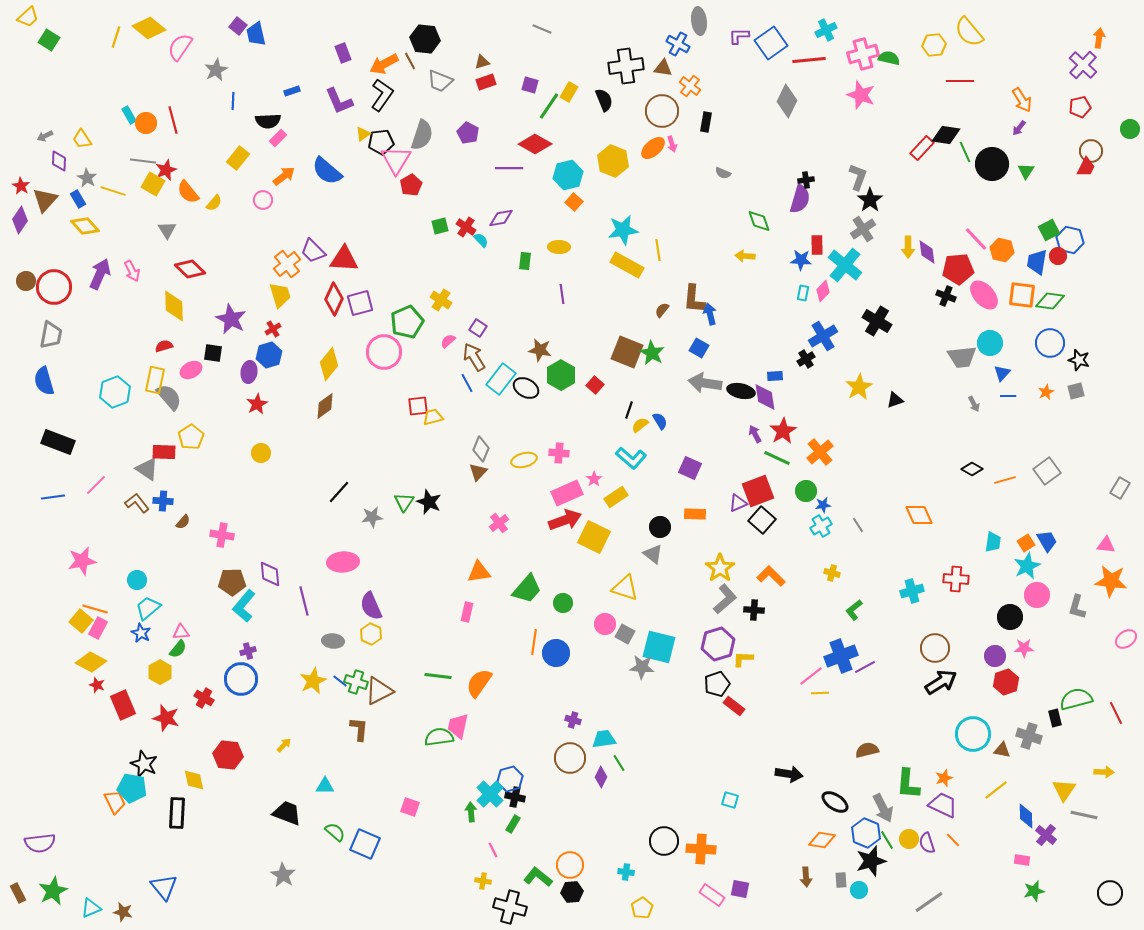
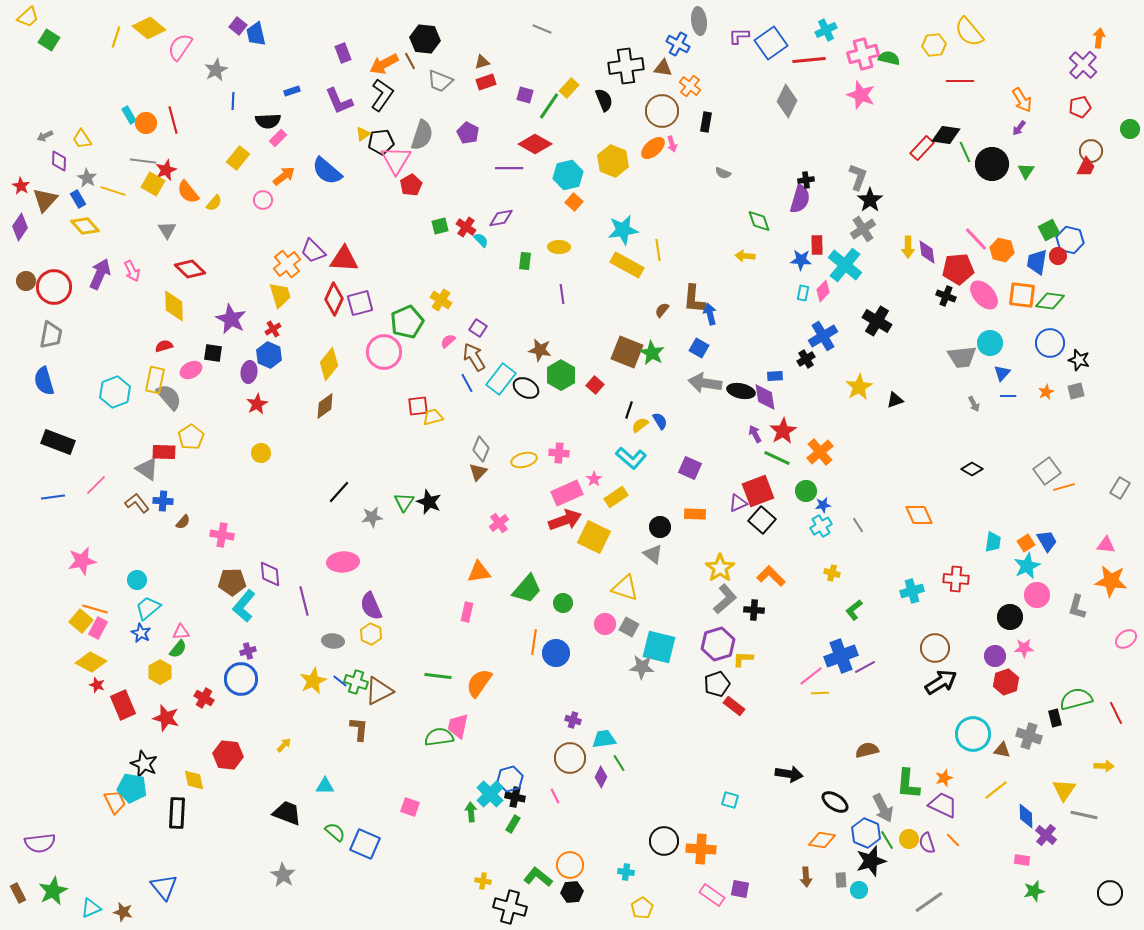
purple square at (530, 85): moved 5 px left, 10 px down
yellow rectangle at (569, 92): moved 4 px up; rotated 12 degrees clockwise
purple diamond at (20, 220): moved 7 px down
blue hexagon at (269, 355): rotated 20 degrees counterclockwise
orange line at (1005, 480): moved 59 px right, 7 px down
gray square at (625, 634): moved 4 px right, 7 px up
yellow arrow at (1104, 772): moved 6 px up
pink line at (493, 850): moved 62 px right, 54 px up
